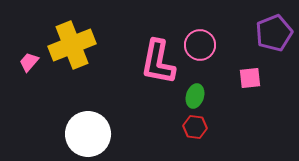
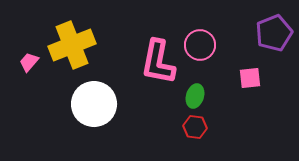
white circle: moved 6 px right, 30 px up
